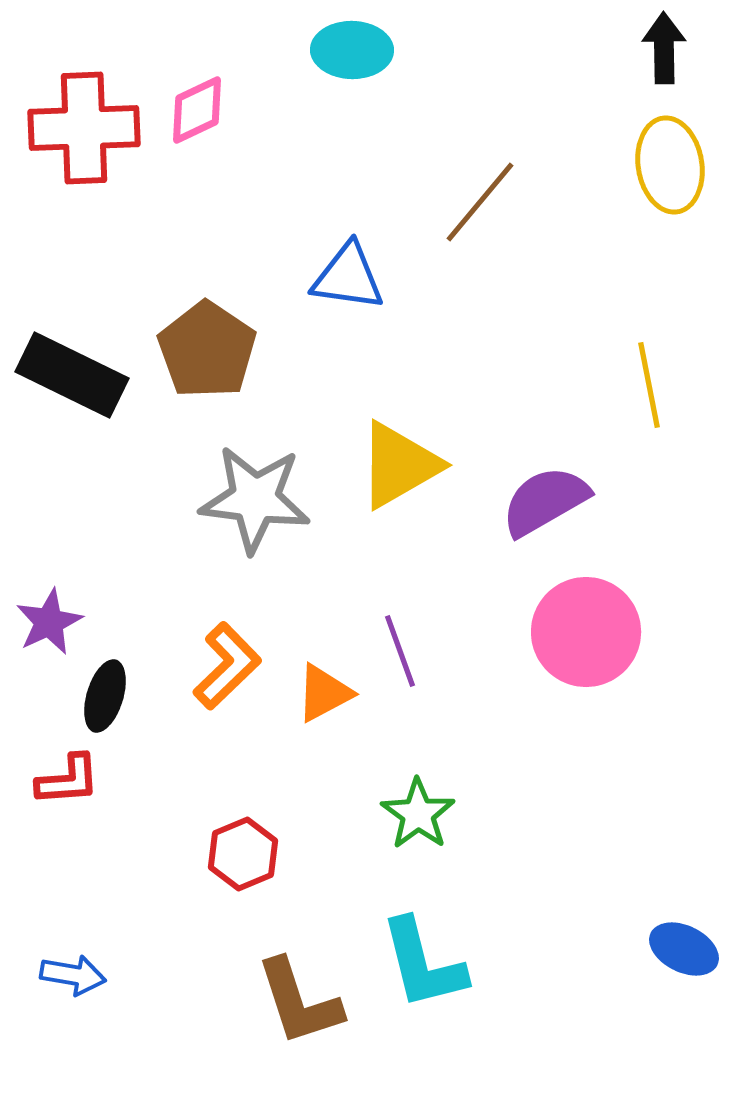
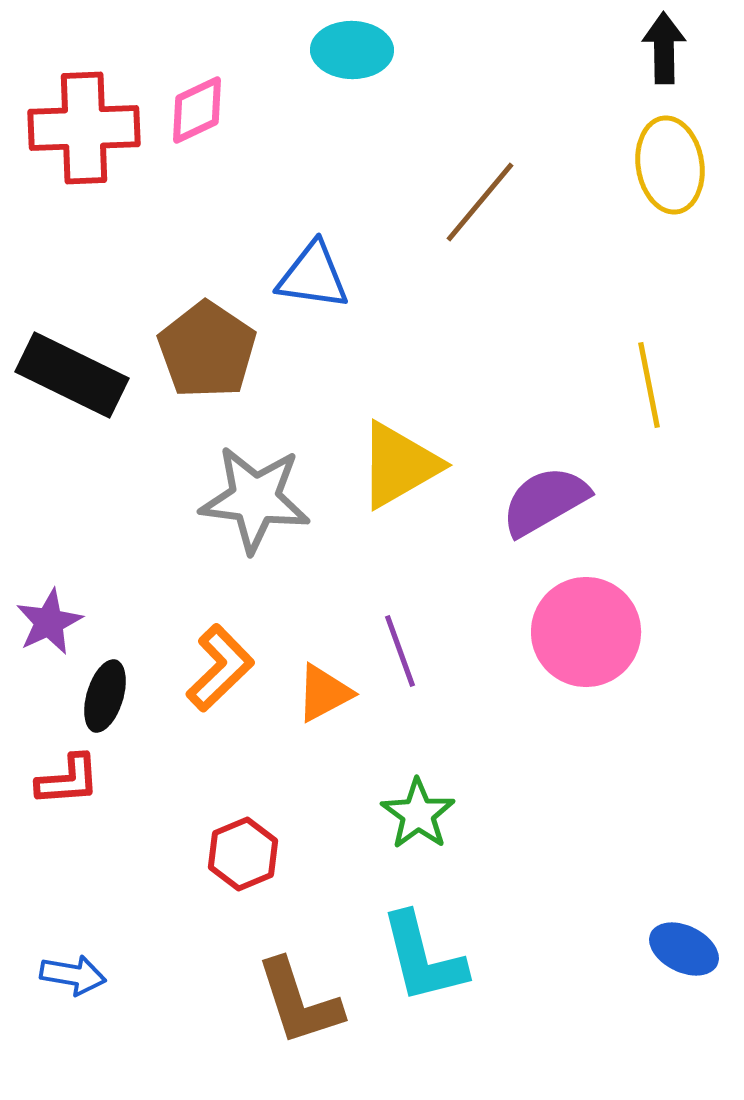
blue triangle: moved 35 px left, 1 px up
orange L-shape: moved 7 px left, 2 px down
cyan L-shape: moved 6 px up
